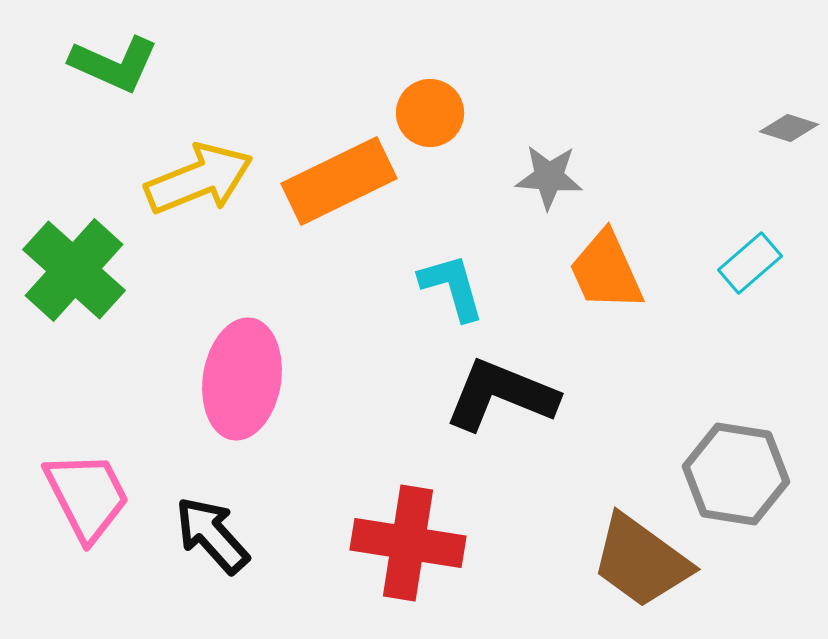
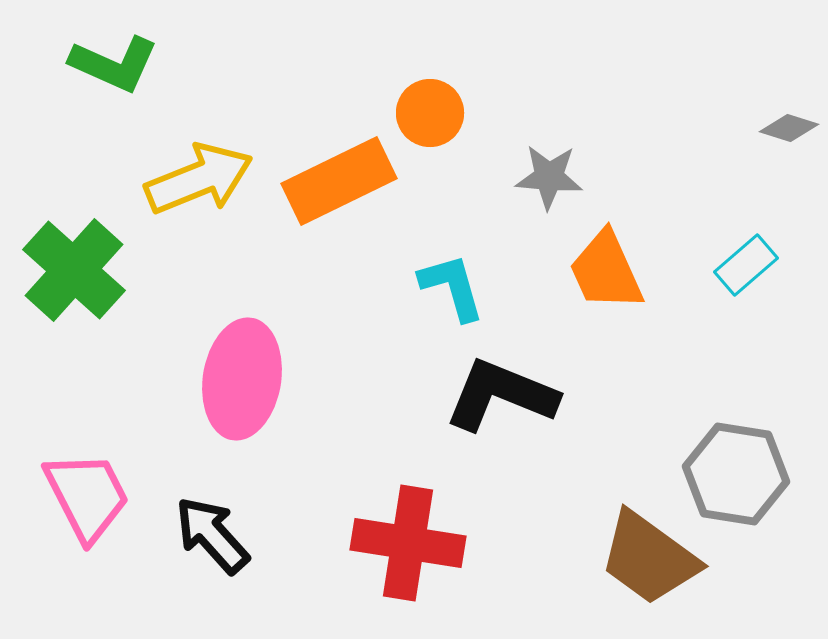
cyan rectangle: moved 4 px left, 2 px down
brown trapezoid: moved 8 px right, 3 px up
